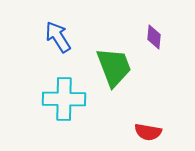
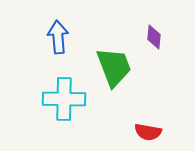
blue arrow: rotated 28 degrees clockwise
